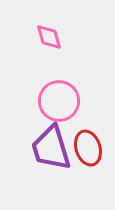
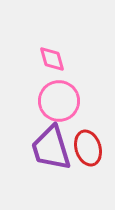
pink diamond: moved 3 px right, 22 px down
